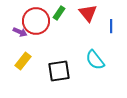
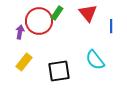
green rectangle: moved 2 px left
red circle: moved 3 px right
purple arrow: rotated 104 degrees counterclockwise
yellow rectangle: moved 1 px right, 1 px down
